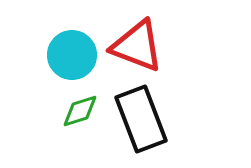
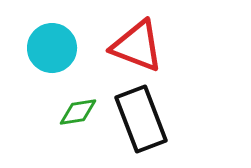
cyan circle: moved 20 px left, 7 px up
green diamond: moved 2 px left, 1 px down; rotated 9 degrees clockwise
